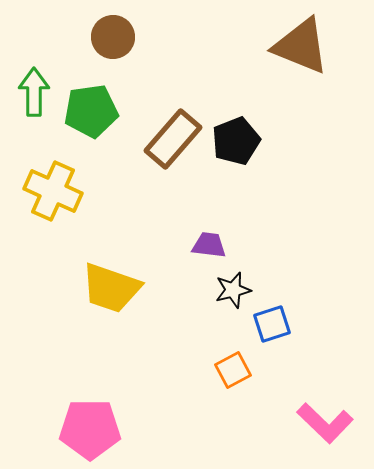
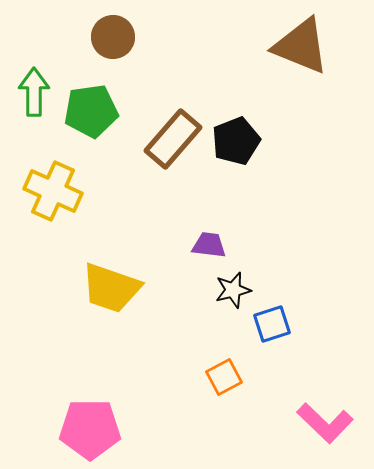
orange square: moved 9 px left, 7 px down
